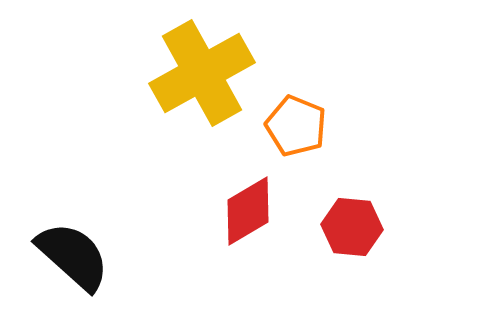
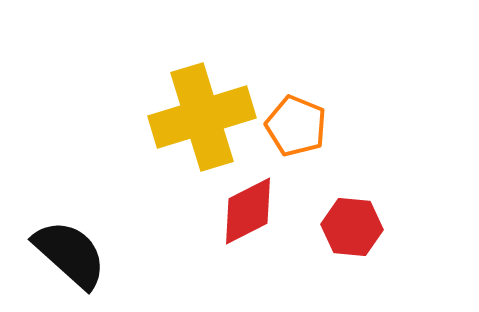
yellow cross: moved 44 px down; rotated 12 degrees clockwise
red diamond: rotated 4 degrees clockwise
black semicircle: moved 3 px left, 2 px up
